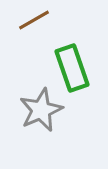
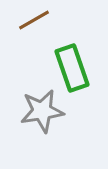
gray star: moved 1 px right, 1 px down; rotated 15 degrees clockwise
